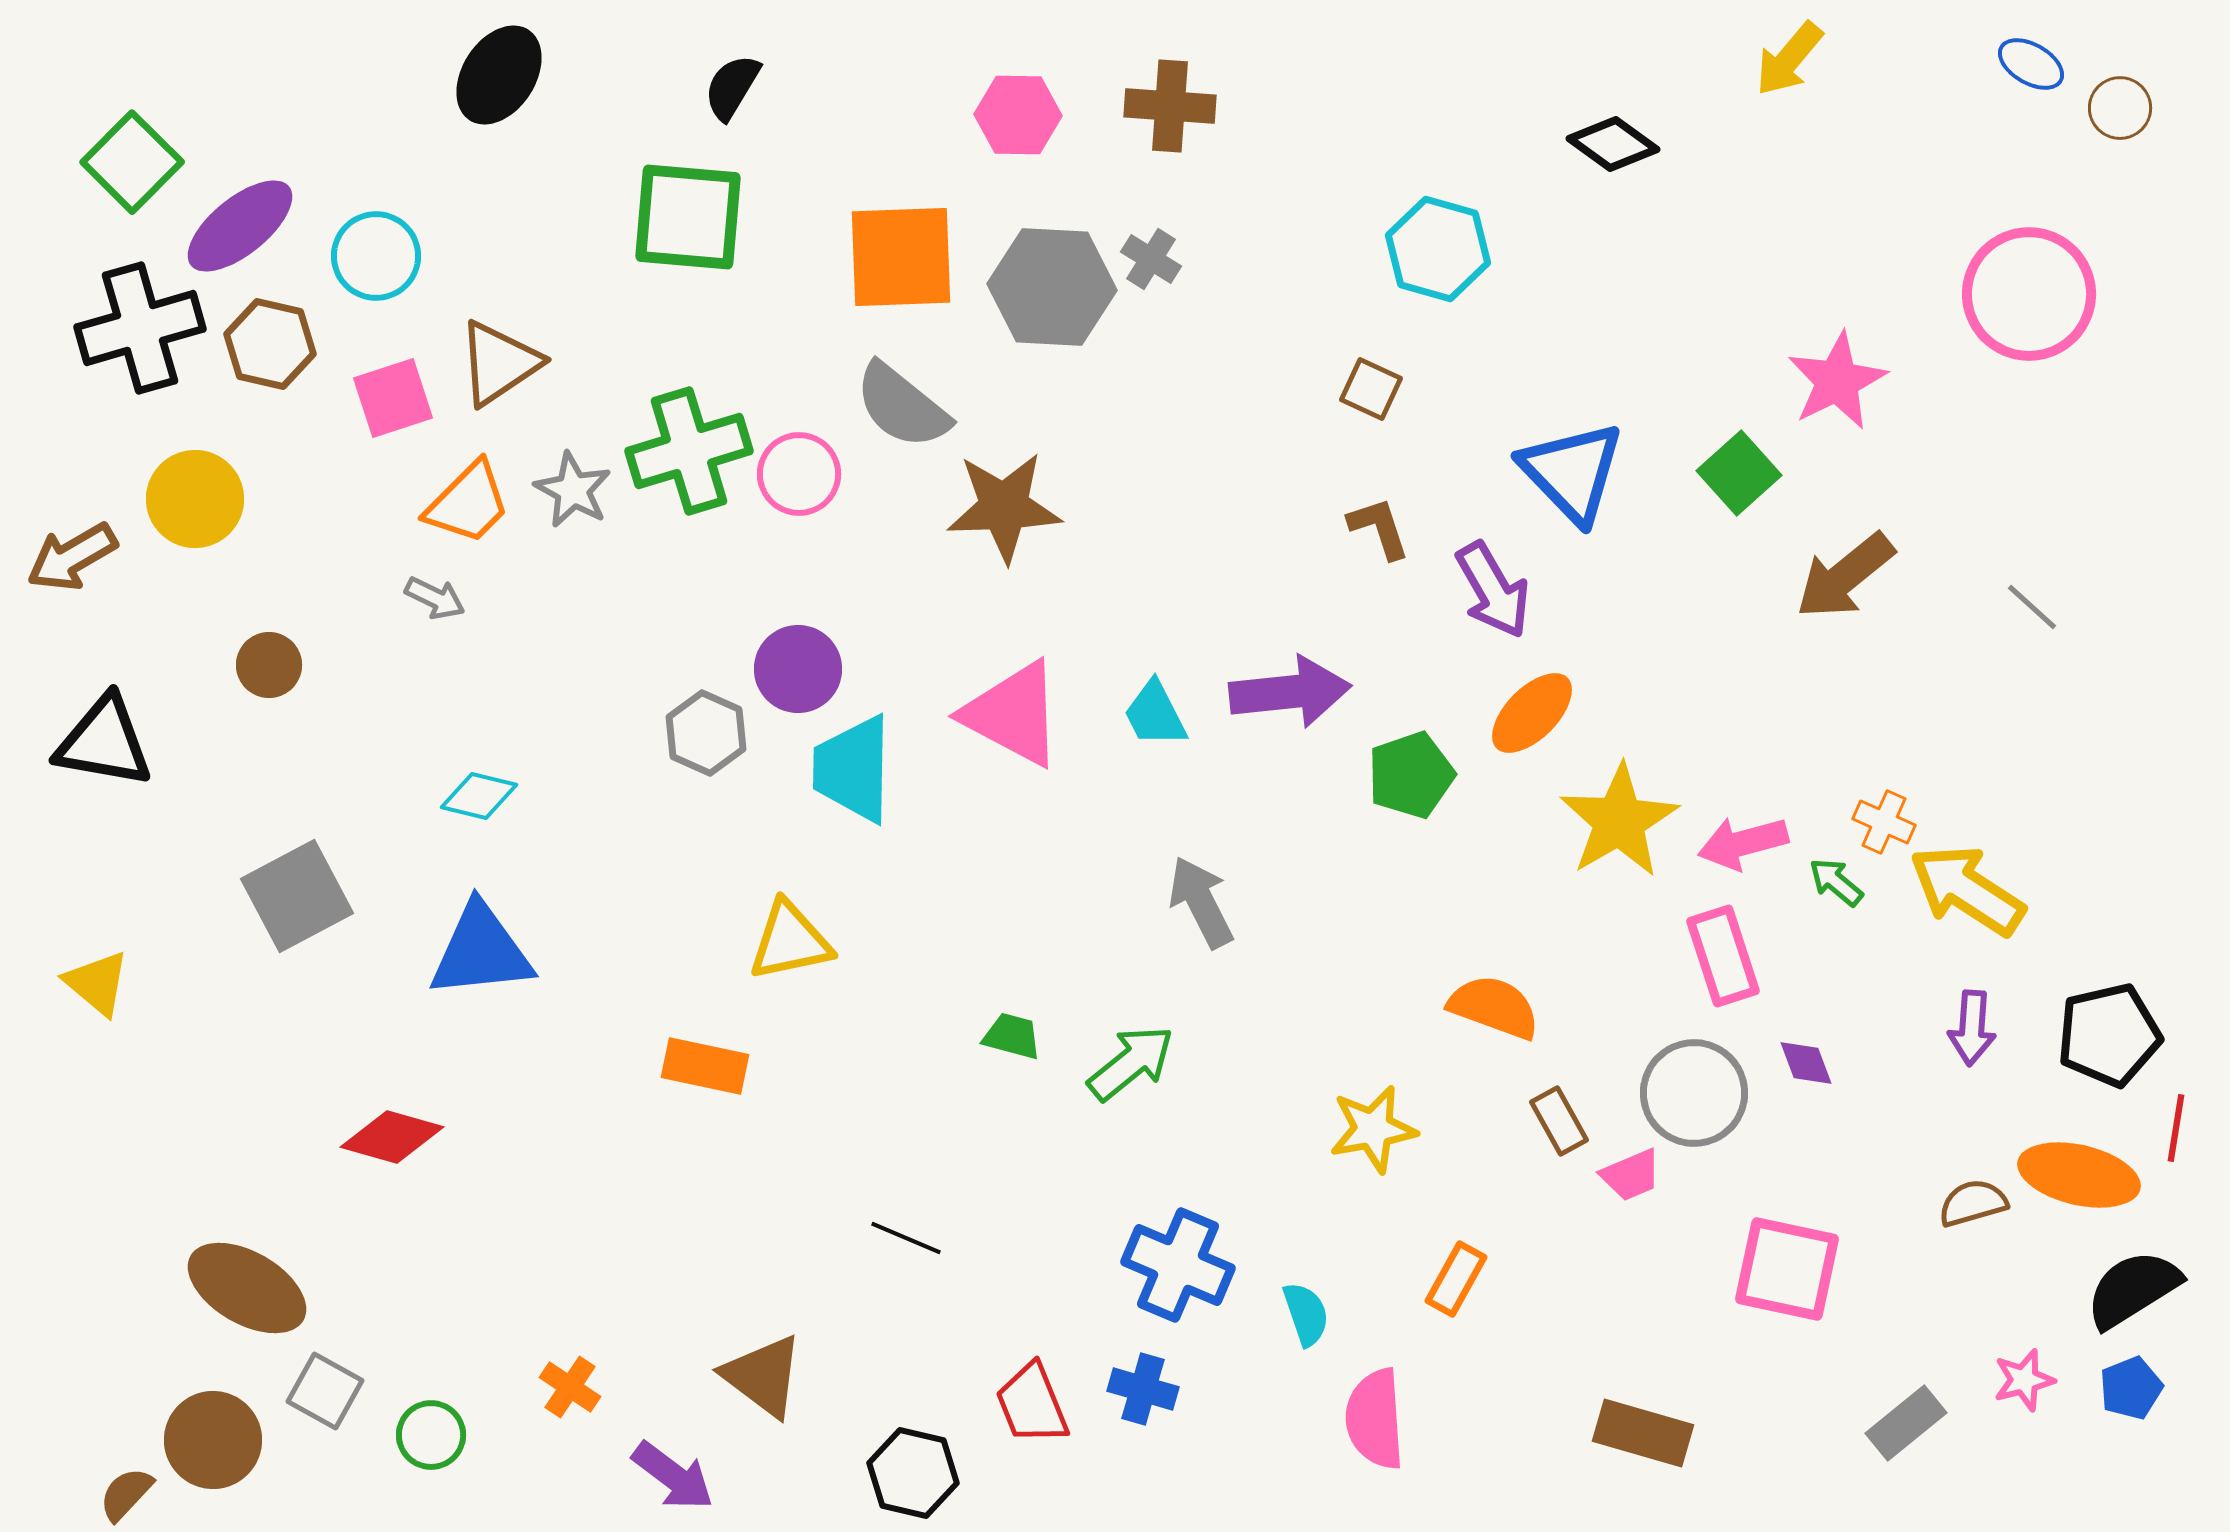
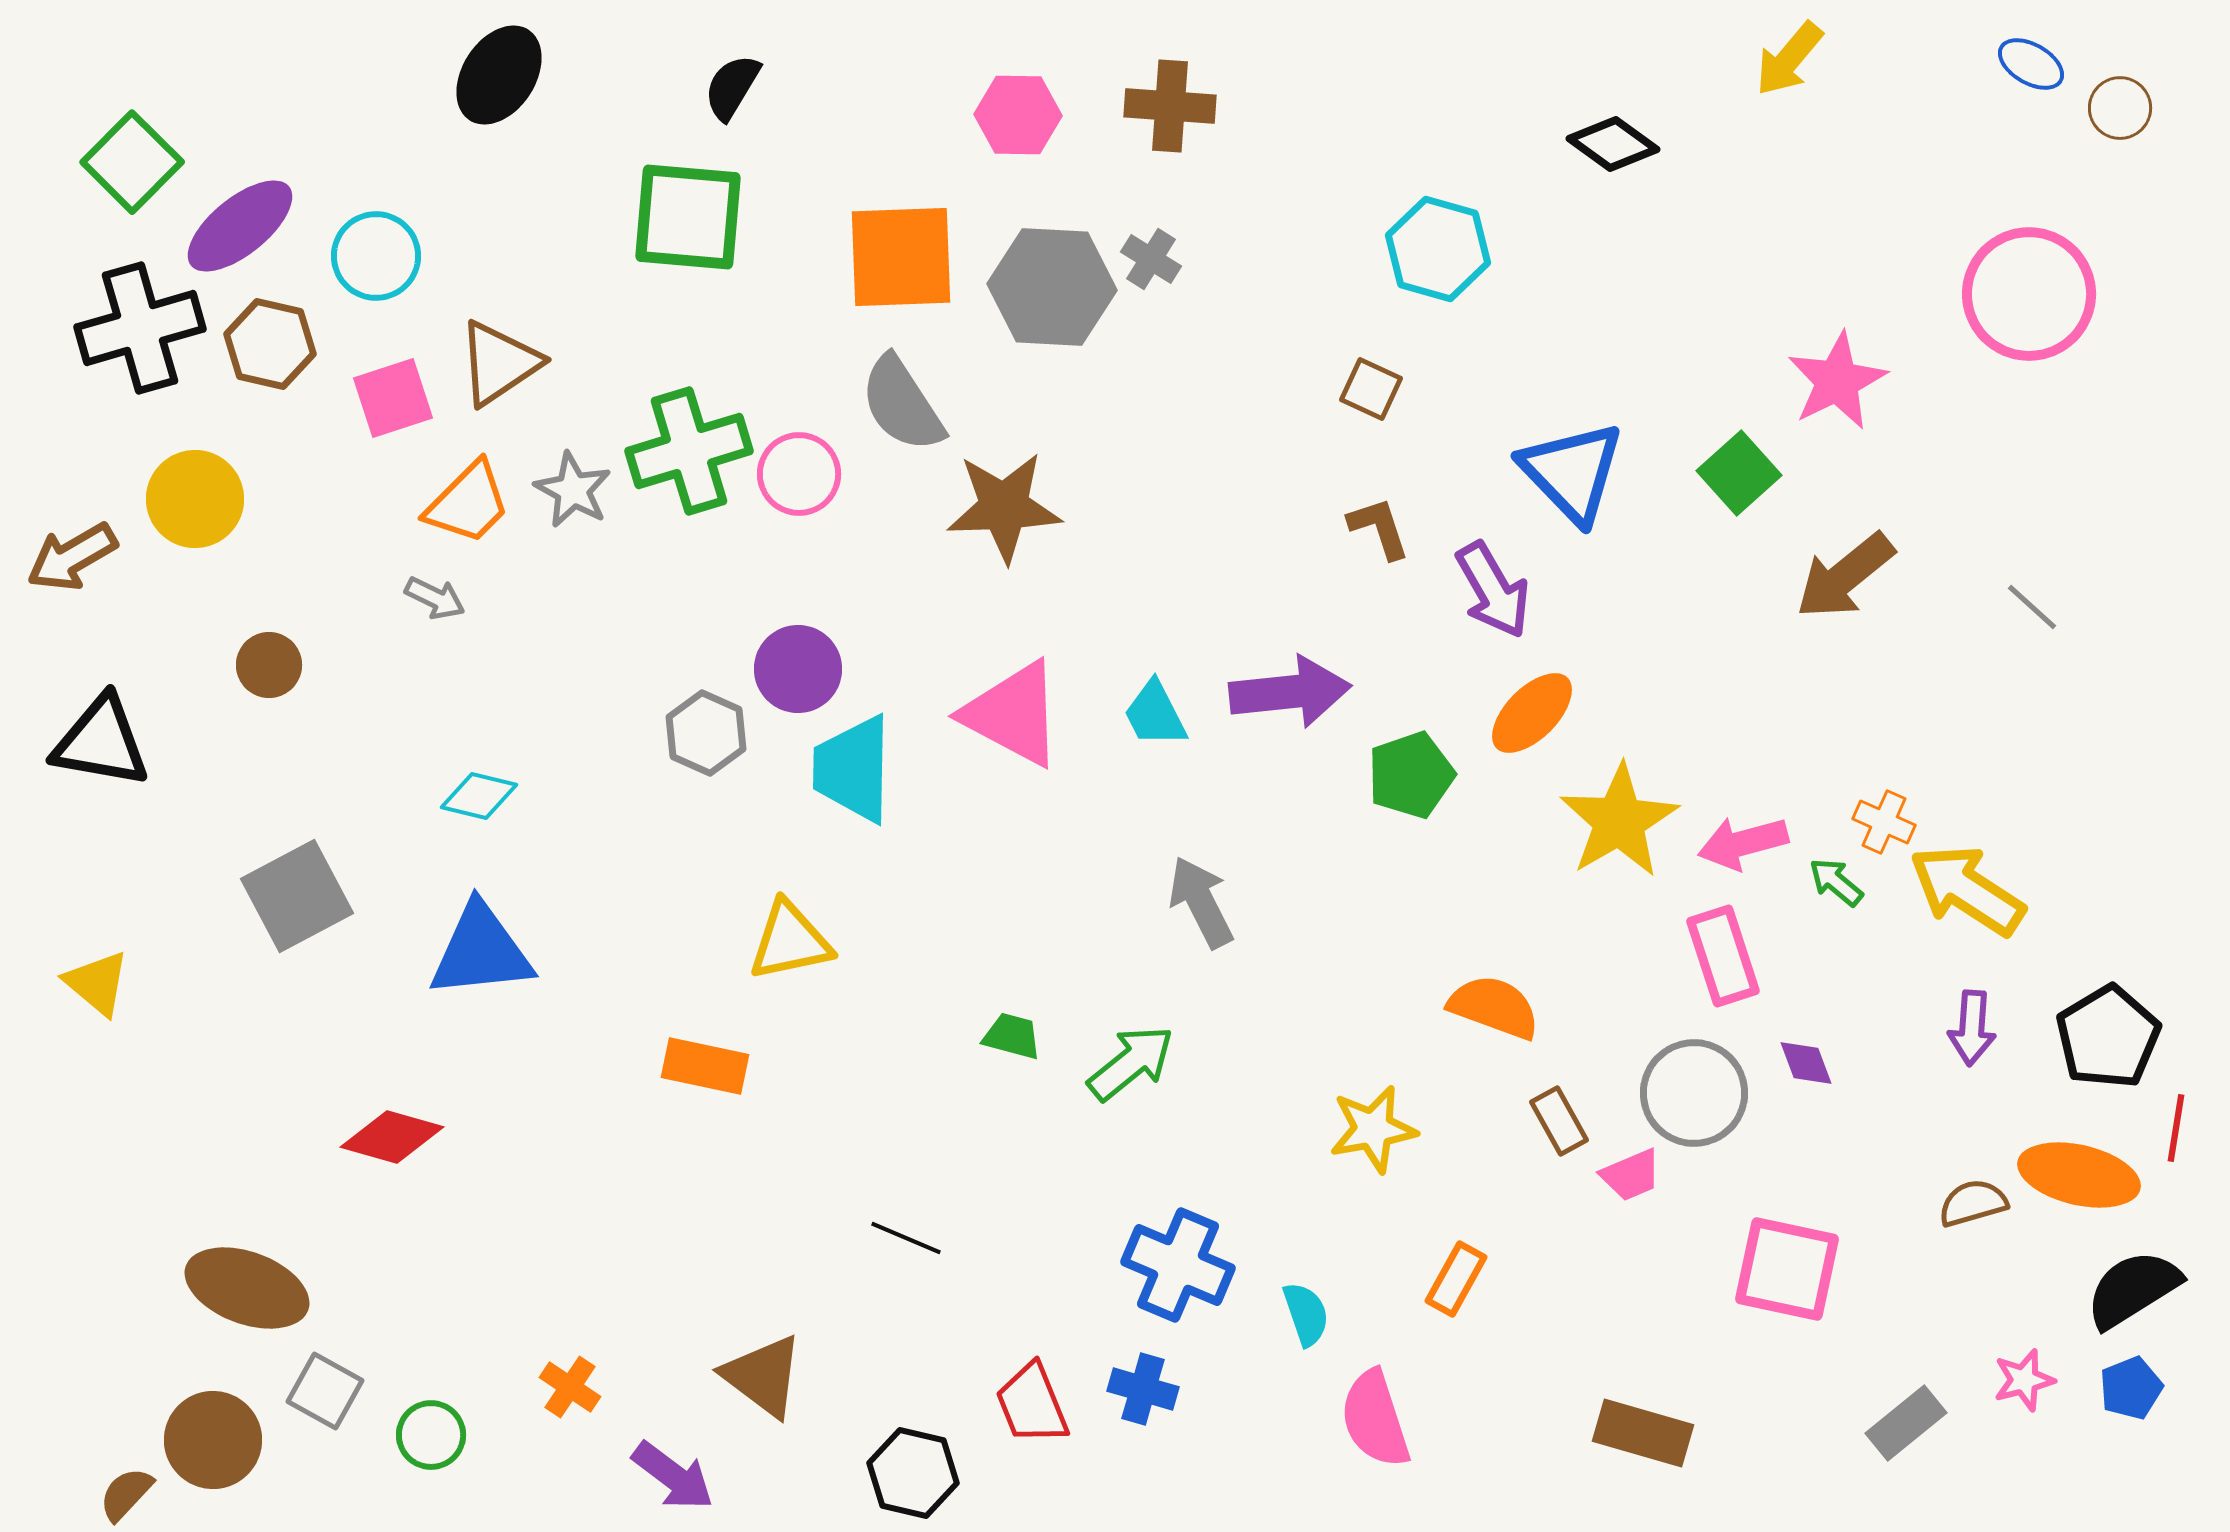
gray semicircle at (902, 406): moved 2 px up; rotated 18 degrees clockwise
black triangle at (104, 742): moved 3 px left
black pentagon at (2109, 1035): moved 1 px left, 2 px down; rotated 18 degrees counterclockwise
brown ellipse at (247, 1288): rotated 10 degrees counterclockwise
pink semicircle at (1375, 1419): rotated 14 degrees counterclockwise
